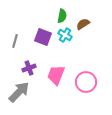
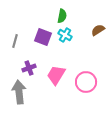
brown semicircle: moved 15 px right, 6 px down
pink trapezoid: rotated 10 degrees clockwise
gray arrow: rotated 50 degrees counterclockwise
